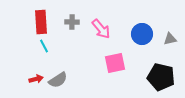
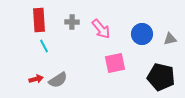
red rectangle: moved 2 px left, 2 px up
